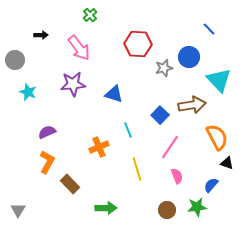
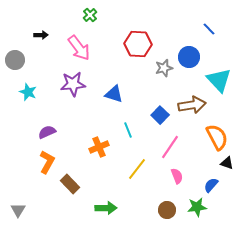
yellow line: rotated 55 degrees clockwise
